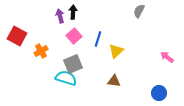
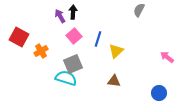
gray semicircle: moved 1 px up
purple arrow: rotated 16 degrees counterclockwise
red square: moved 2 px right, 1 px down
